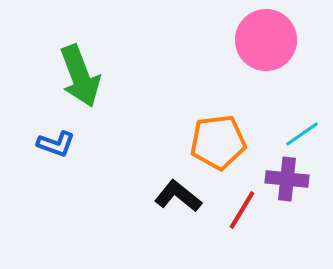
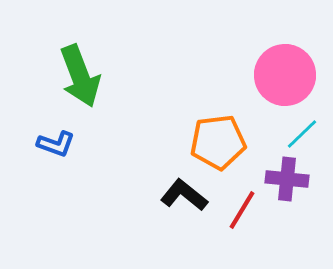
pink circle: moved 19 px right, 35 px down
cyan line: rotated 9 degrees counterclockwise
black L-shape: moved 6 px right, 1 px up
